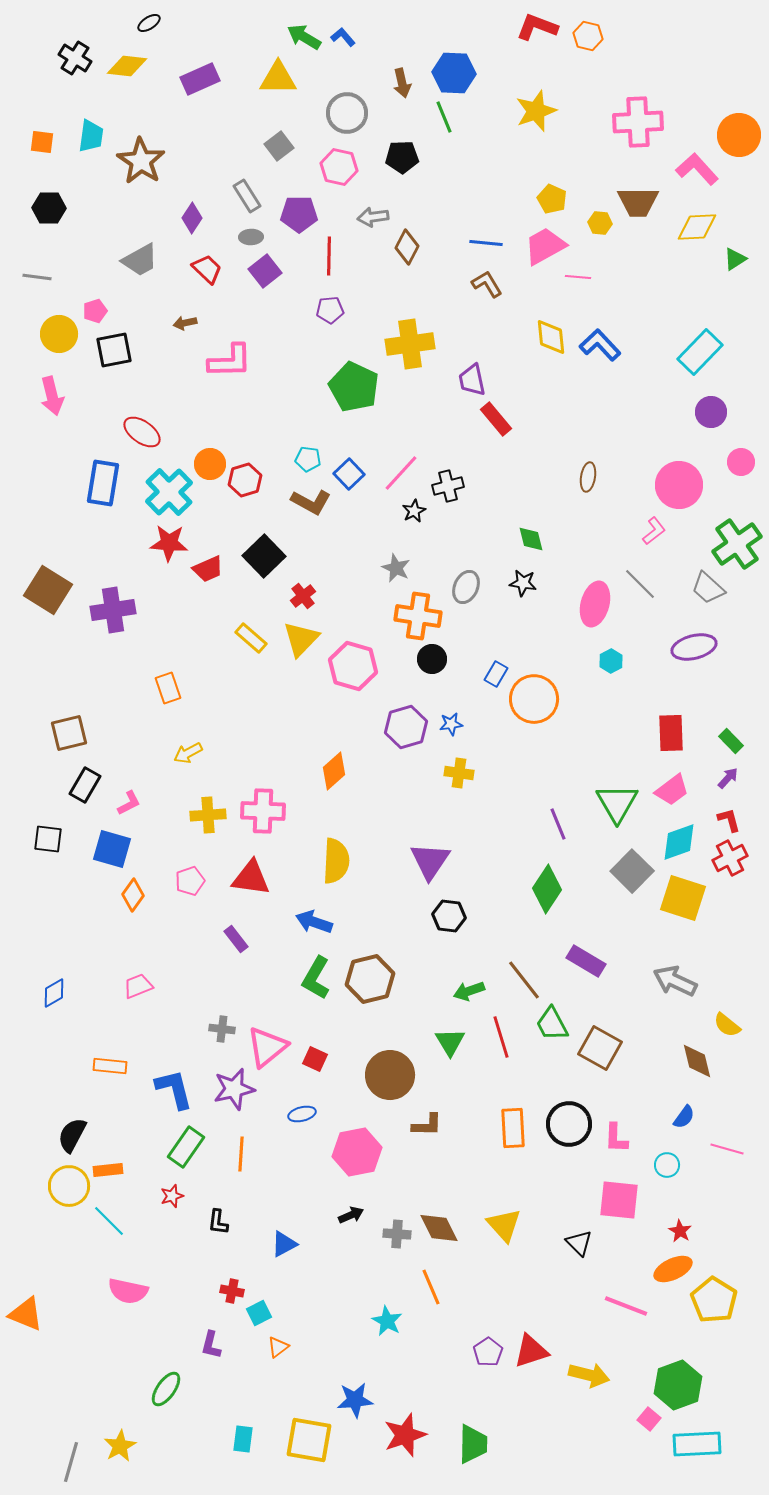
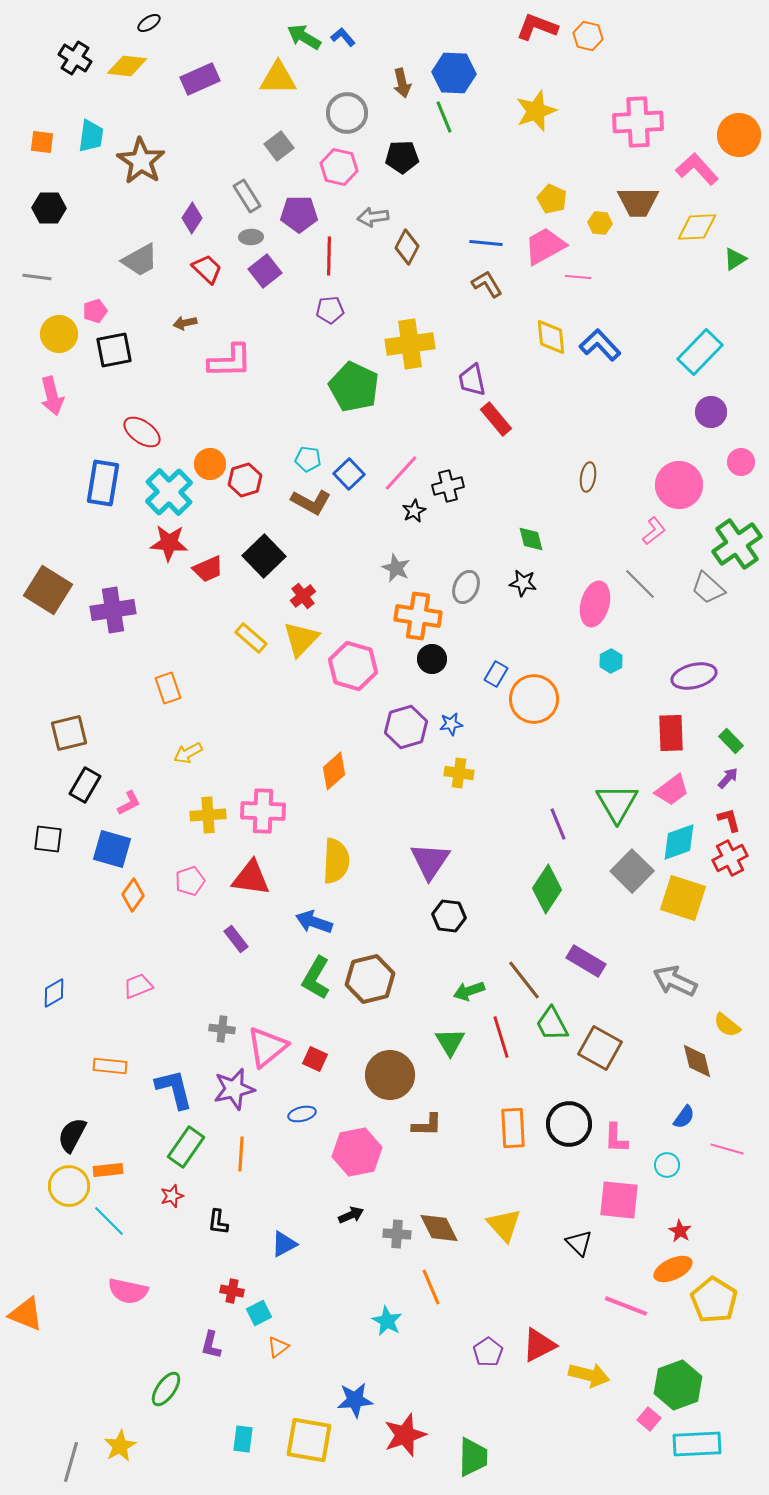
purple ellipse at (694, 647): moved 29 px down
red triangle at (531, 1351): moved 8 px right, 6 px up; rotated 9 degrees counterclockwise
green trapezoid at (473, 1444): moved 13 px down
